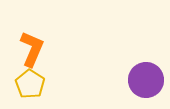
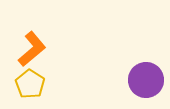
orange L-shape: rotated 27 degrees clockwise
